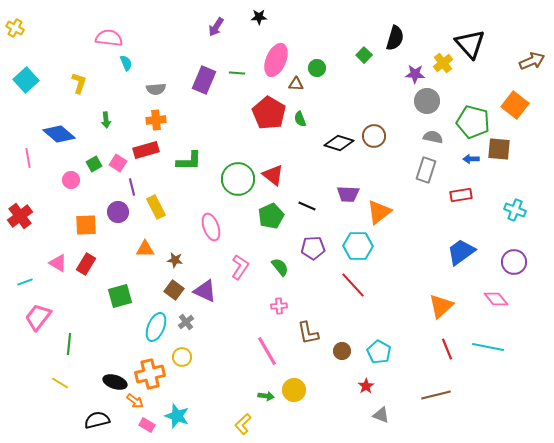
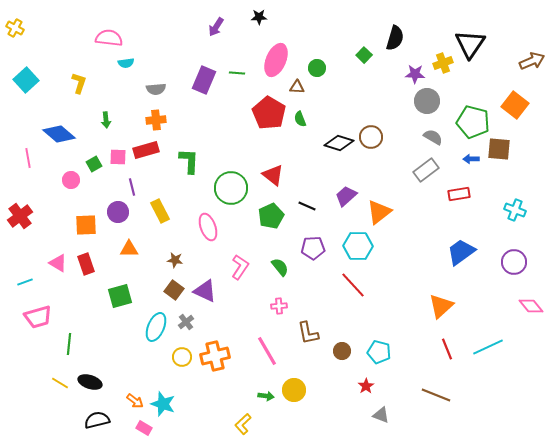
black triangle at (470, 44): rotated 16 degrees clockwise
cyan semicircle at (126, 63): rotated 105 degrees clockwise
yellow cross at (443, 63): rotated 18 degrees clockwise
brown triangle at (296, 84): moved 1 px right, 3 px down
brown circle at (374, 136): moved 3 px left, 1 px down
gray semicircle at (433, 137): rotated 18 degrees clockwise
green L-shape at (189, 161): rotated 88 degrees counterclockwise
pink square at (118, 163): moved 6 px up; rotated 30 degrees counterclockwise
gray rectangle at (426, 170): rotated 35 degrees clockwise
green circle at (238, 179): moved 7 px left, 9 px down
purple trapezoid at (348, 194): moved 2 px left, 2 px down; rotated 135 degrees clockwise
red rectangle at (461, 195): moved 2 px left, 1 px up
yellow rectangle at (156, 207): moved 4 px right, 4 px down
pink ellipse at (211, 227): moved 3 px left
orange triangle at (145, 249): moved 16 px left
red rectangle at (86, 264): rotated 50 degrees counterclockwise
pink diamond at (496, 299): moved 35 px right, 7 px down
pink trapezoid at (38, 317): rotated 144 degrees counterclockwise
cyan line at (488, 347): rotated 36 degrees counterclockwise
cyan pentagon at (379, 352): rotated 15 degrees counterclockwise
orange cross at (150, 374): moved 65 px right, 18 px up
black ellipse at (115, 382): moved 25 px left
brown line at (436, 395): rotated 36 degrees clockwise
cyan star at (177, 416): moved 14 px left, 12 px up
pink rectangle at (147, 425): moved 3 px left, 3 px down
